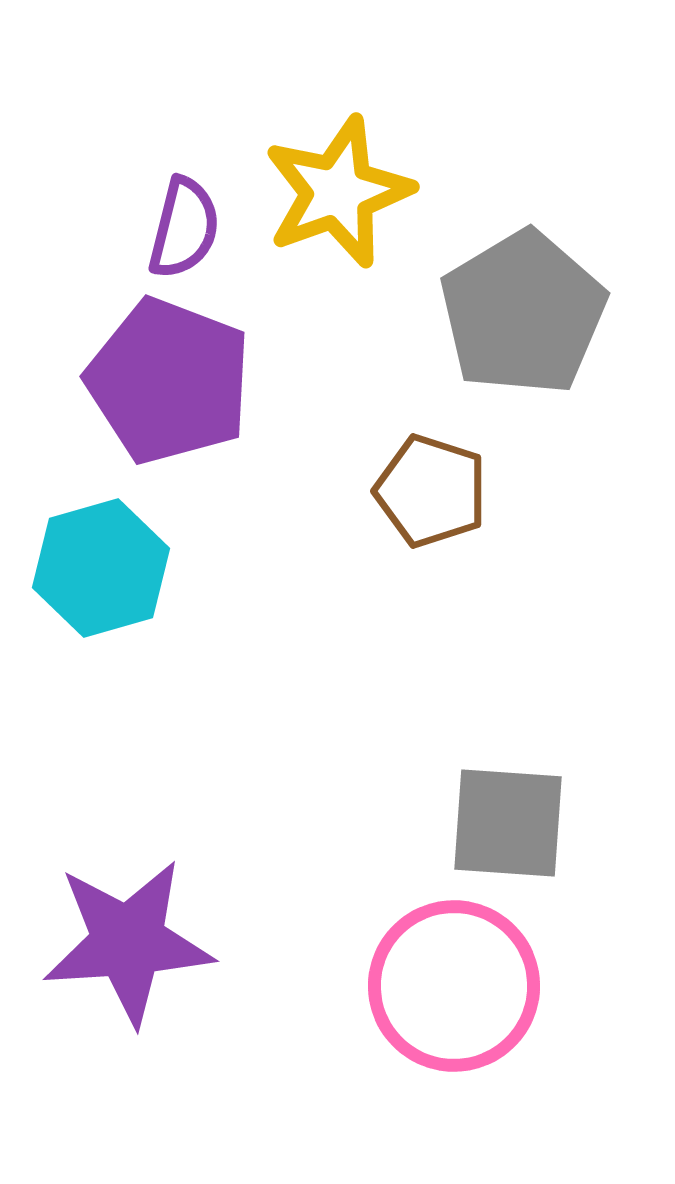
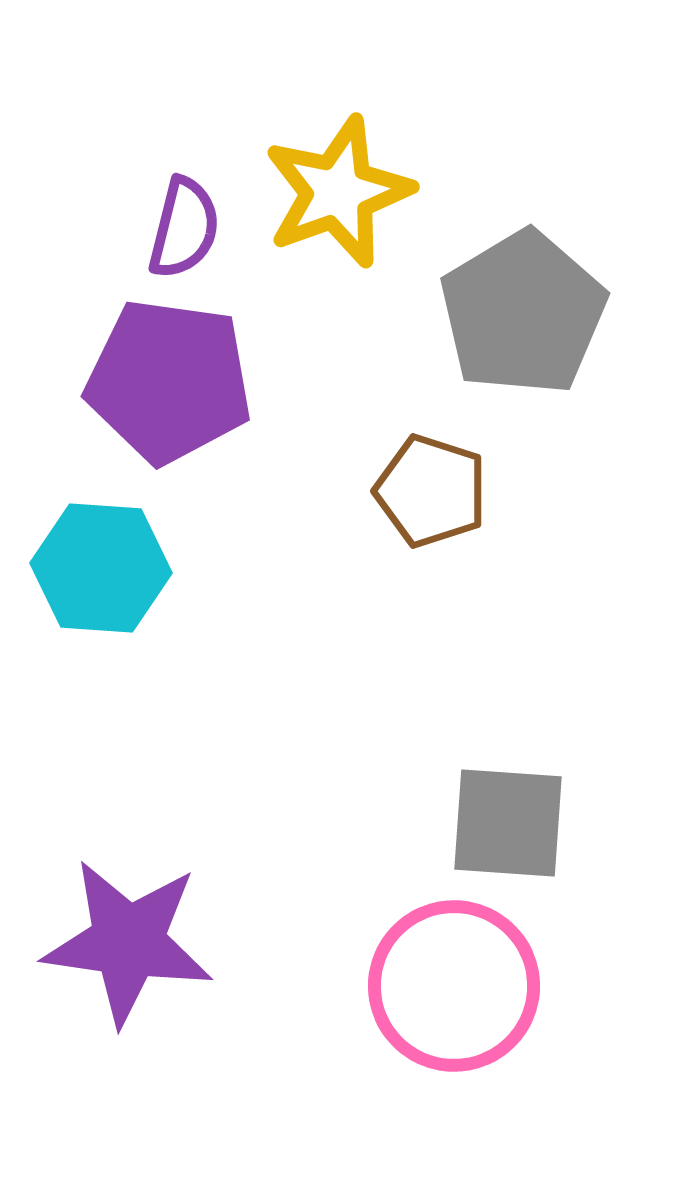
purple pentagon: rotated 13 degrees counterclockwise
cyan hexagon: rotated 20 degrees clockwise
purple star: rotated 12 degrees clockwise
